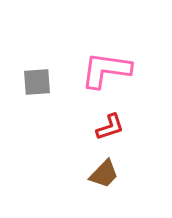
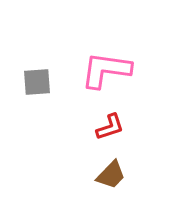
brown trapezoid: moved 7 px right, 1 px down
